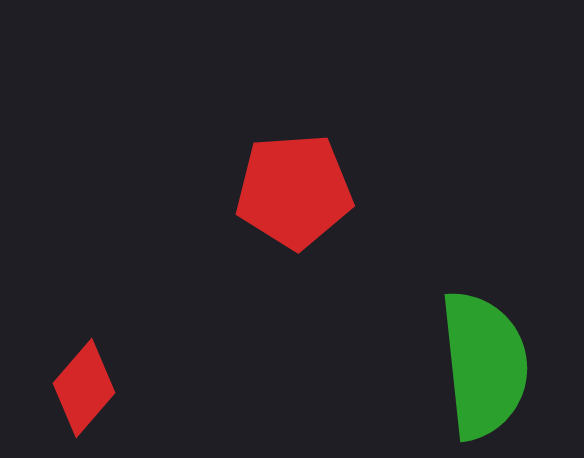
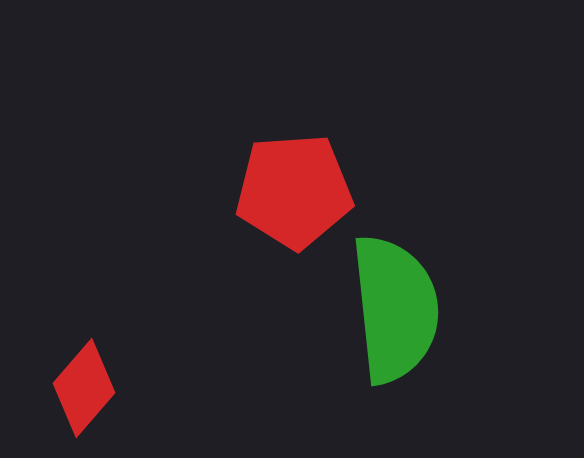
green semicircle: moved 89 px left, 56 px up
